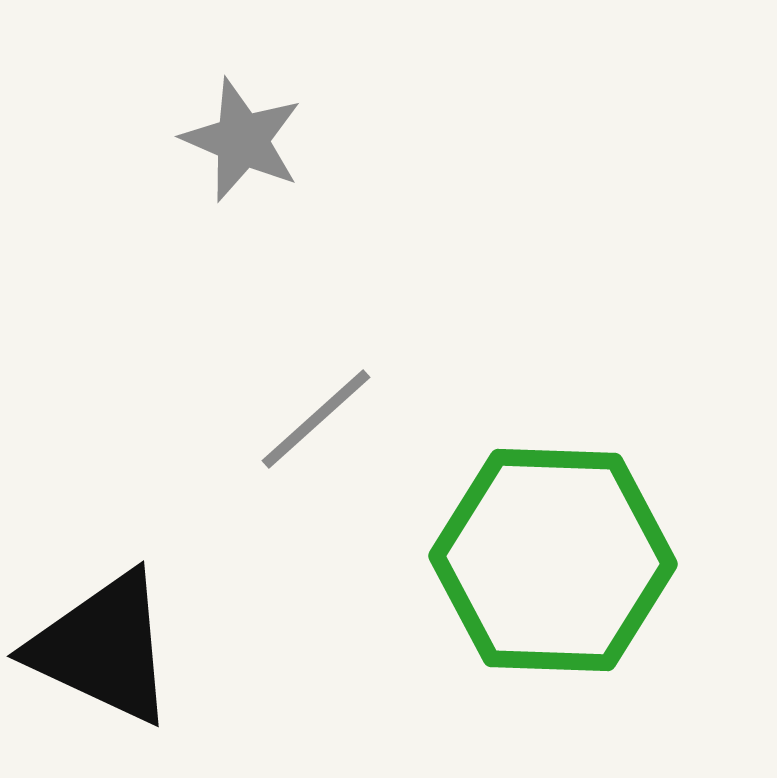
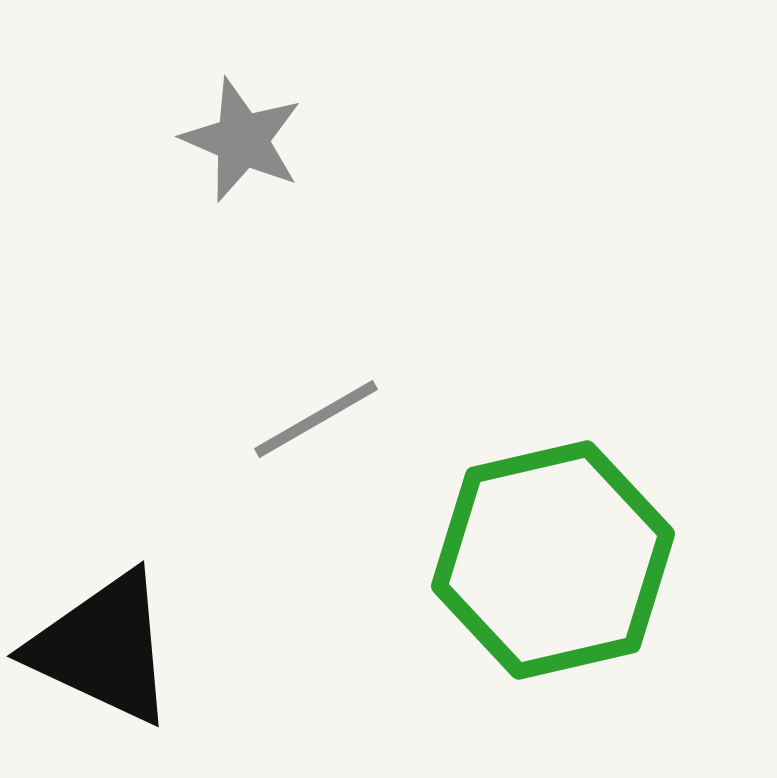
gray line: rotated 12 degrees clockwise
green hexagon: rotated 15 degrees counterclockwise
